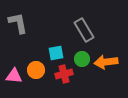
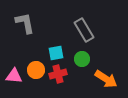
gray L-shape: moved 7 px right
orange arrow: moved 17 px down; rotated 140 degrees counterclockwise
red cross: moved 6 px left
